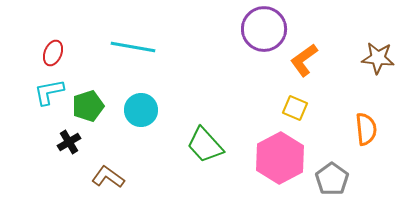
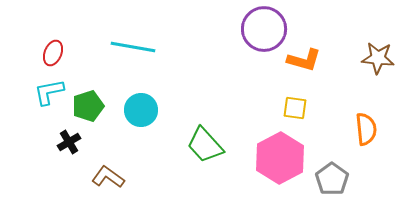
orange L-shape: rotated 128 degrees counterclockwise
yellow square: rotated 15 degrees counterclockwise
